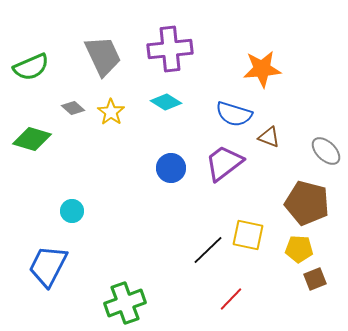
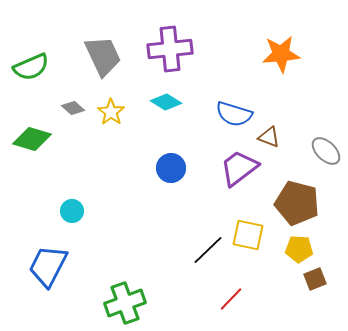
orange star: moved 19 px right, 15 px up
purple trapezoid: moved 15 px right, 5 px down
brown pentagon: moved 10 px left
